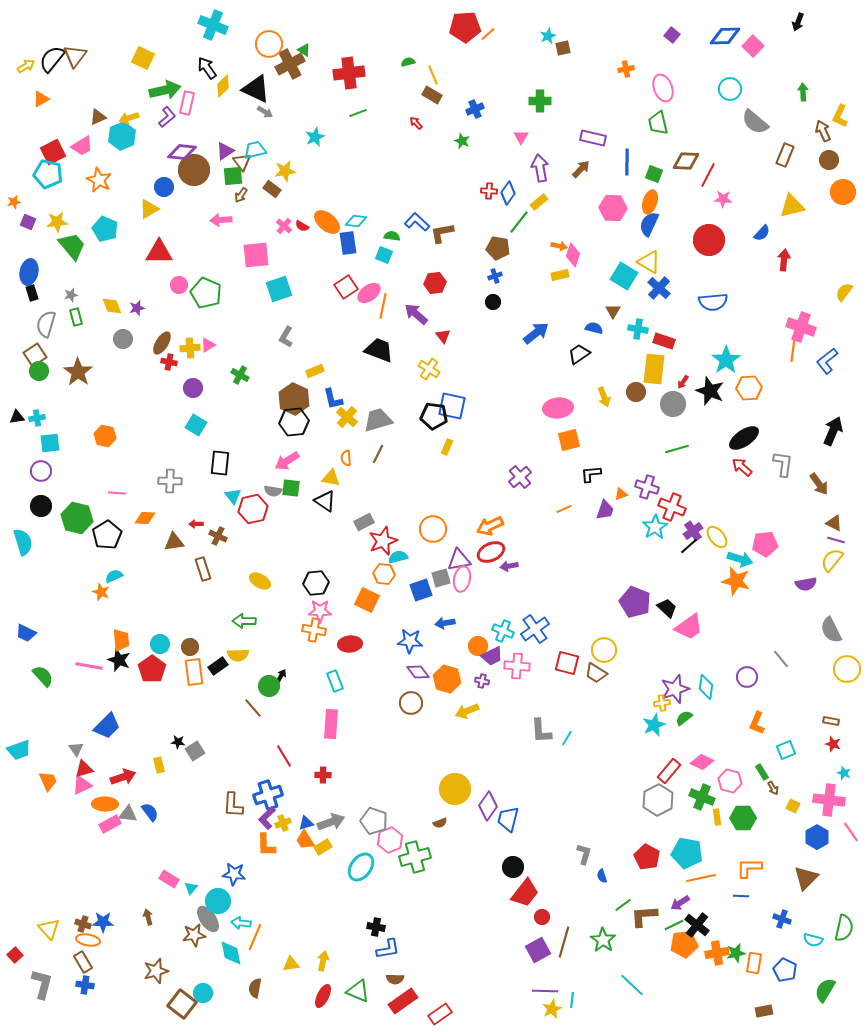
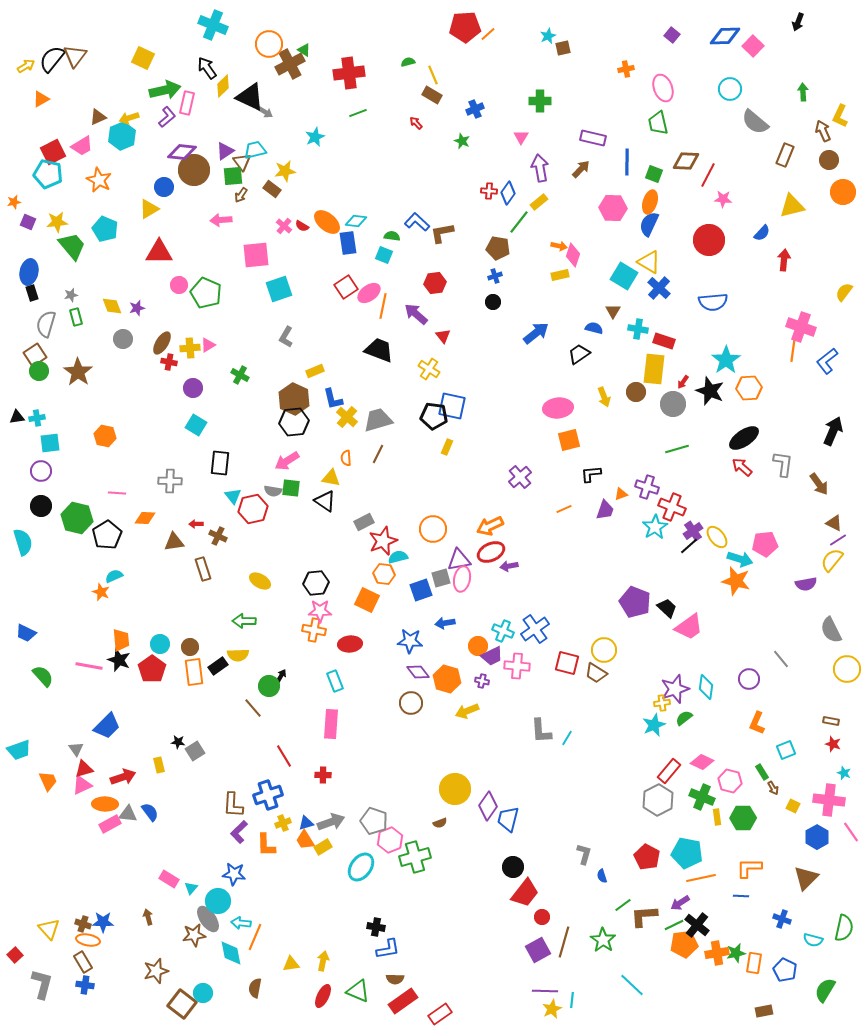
black triangle at (256, 89): moved 6 px left, 8 px down
purple line at (836, 540): moved 2 px right; rotated 48 degrees counterclockwise
purple circle at (747, 677): moved 2 px right, 2 px down
purple L-shape at (267, 818): moved 28 px left, 14 px down
